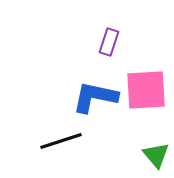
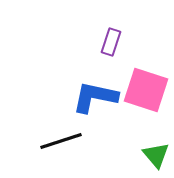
purple rectangle: moved 2 px right
pink square: rotated 21 degrees clockwise
